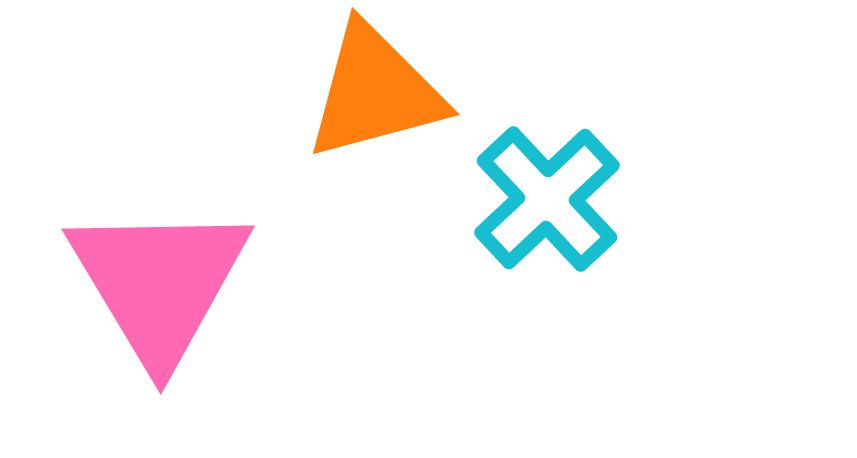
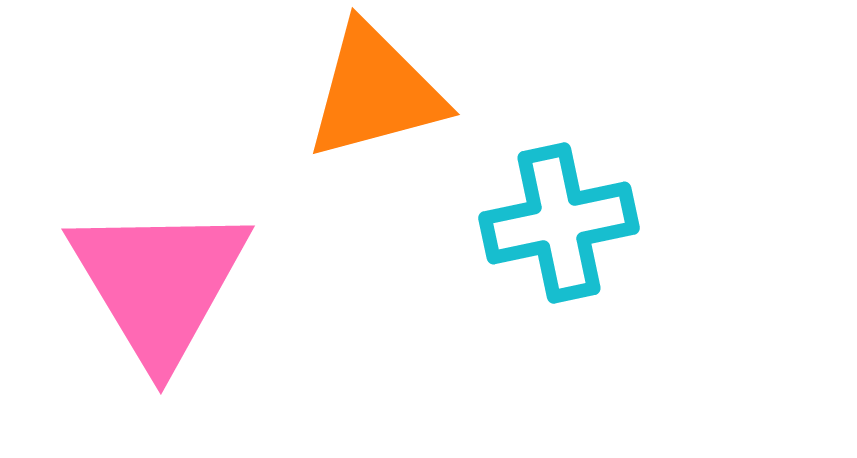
cyan cross: moved 12 px right, 24 px down; rotated 31 degrees clockwise
